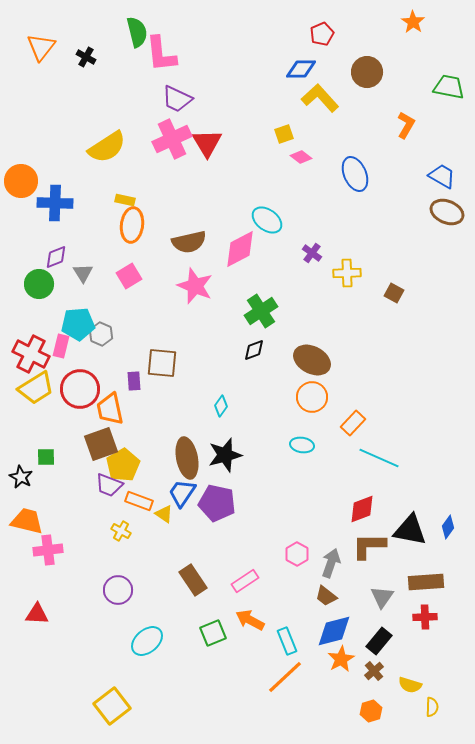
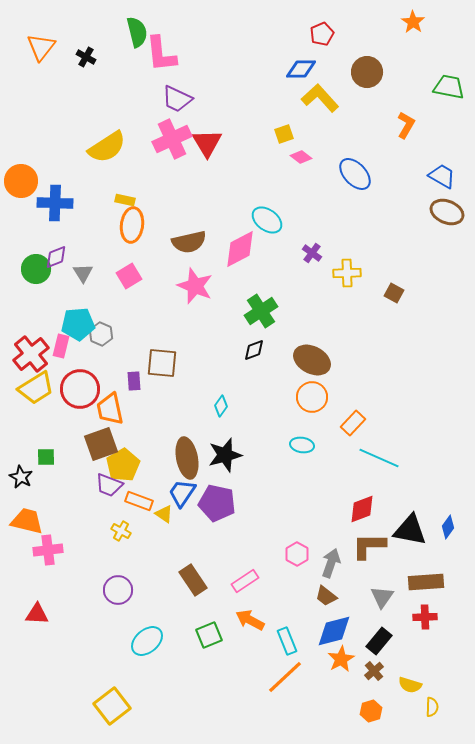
blue ellipse at (355, 174): rotated 20 degrees counterclockwise
green circle at (39, 284): moved 3 px left, 15 px up
red cross at (31, 354): rotated 24 degrees clockwise
green square at (213, 633): moved 4 px left, 2 px down
